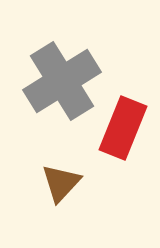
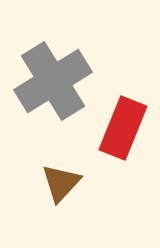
gray cross: moved 9 px left
